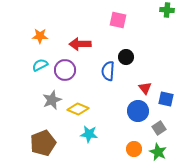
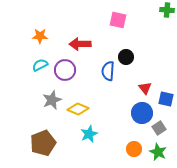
blue circle: moved 4 px right, 2 px down
cyan star: rotated 30 degrees counterclockwise
